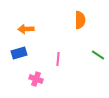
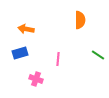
orange arrow: rotated 14 degrees clockwise
blue rectangle: moved 1 px right
